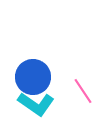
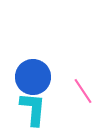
cyan L-shape: moved 3 px left, 5 px down; rotated 120 degrees counterclockwise
